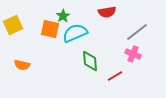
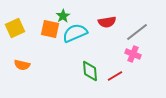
red semicircle: moved 10 px down
yellow square: moved 2 px right, 3 px down
green diamond: moved 10 px down
